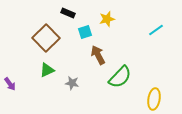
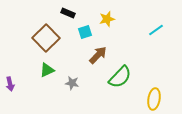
brown arrow: rotated 72 degrees clockwise
purple arrow: rotated 24 degrees clockwise
